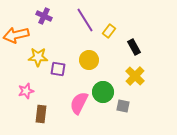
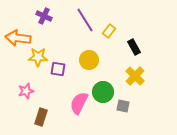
orange arrow: moved 2 px right, 3 px down; rotated 20 degrees clockwise
brown rectangle: moved 3 px down; rotated 12 degrees clockwise
